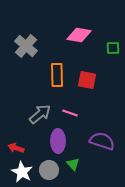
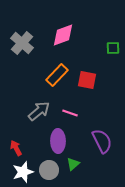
pink diamond: moved 16 px left; rotated 30 degrees counterclockwise
gray cross: moved 4 px left, 3 px up
orange rectangle: rotated 45 degrees clockwise
gray arrow: moved 1 px left, 3 px up
purple semicircle: rotated 45 degrees clockwise
red arrow: rotated 42 degrees clockwise
green triangle: rotated 32 degrees clockwise
white star: moved 1 px right; rotated 25 degrees clockwise
